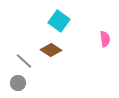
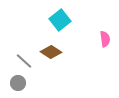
cyan square: moved 1 px right, 1 px up; rotated 15 degrees clockwise
brown diamond: moved 2 px down
